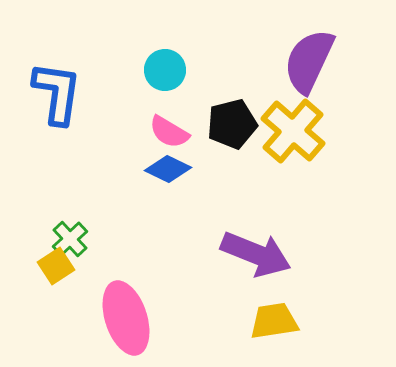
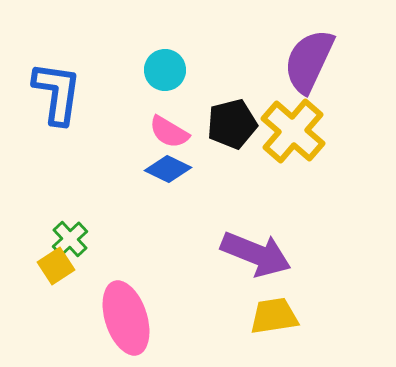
yellow trapezoid: moved 5 px up
